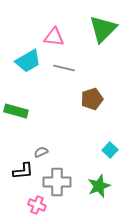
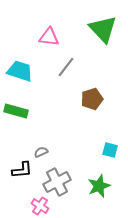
green triangle: rotated 28 degrees counterclockwise
pink triangle: moved 5 px left
cyan trapezoid: moved 8 px left, 10 px down; rotated 132 degrees counterclockwise
gray line: moved 2 px right, 1 px up; rotated 65 degrees counterclockwise
cyan square: rotated 28 degrees counterclockwise
black L-shape: moved 1 px left, 1 px up
gray cross: rotated 28 degrees counterclockwise
pink cross: moved 3 px right, 1 px down; rotated 12 degrees clockwise
